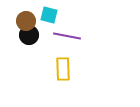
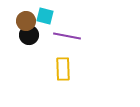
cyan square: moved 4 px left, 1 px down
